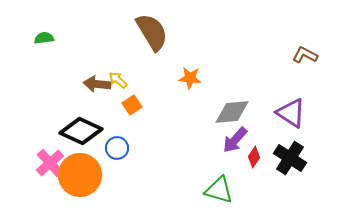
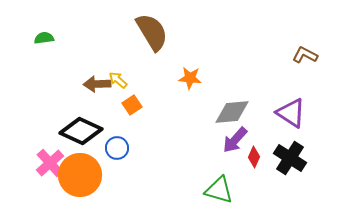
brown arrow: rotated 8 degrees counterclockwise
red diamond: rotated 10 degrees counterclockwise
